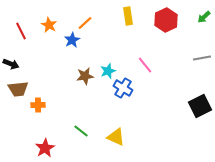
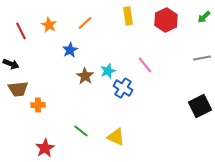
blue star: moved 2 px left, 10 px down
brown star: rotated 30 degrees counterclockwise
